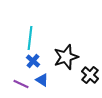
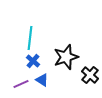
purple line: rotated 49 degrees counterclockwise
